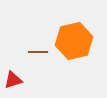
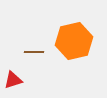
brown line: moved 4 px left
